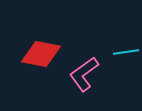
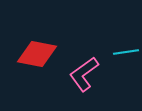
red diamond: moved 4 px left
